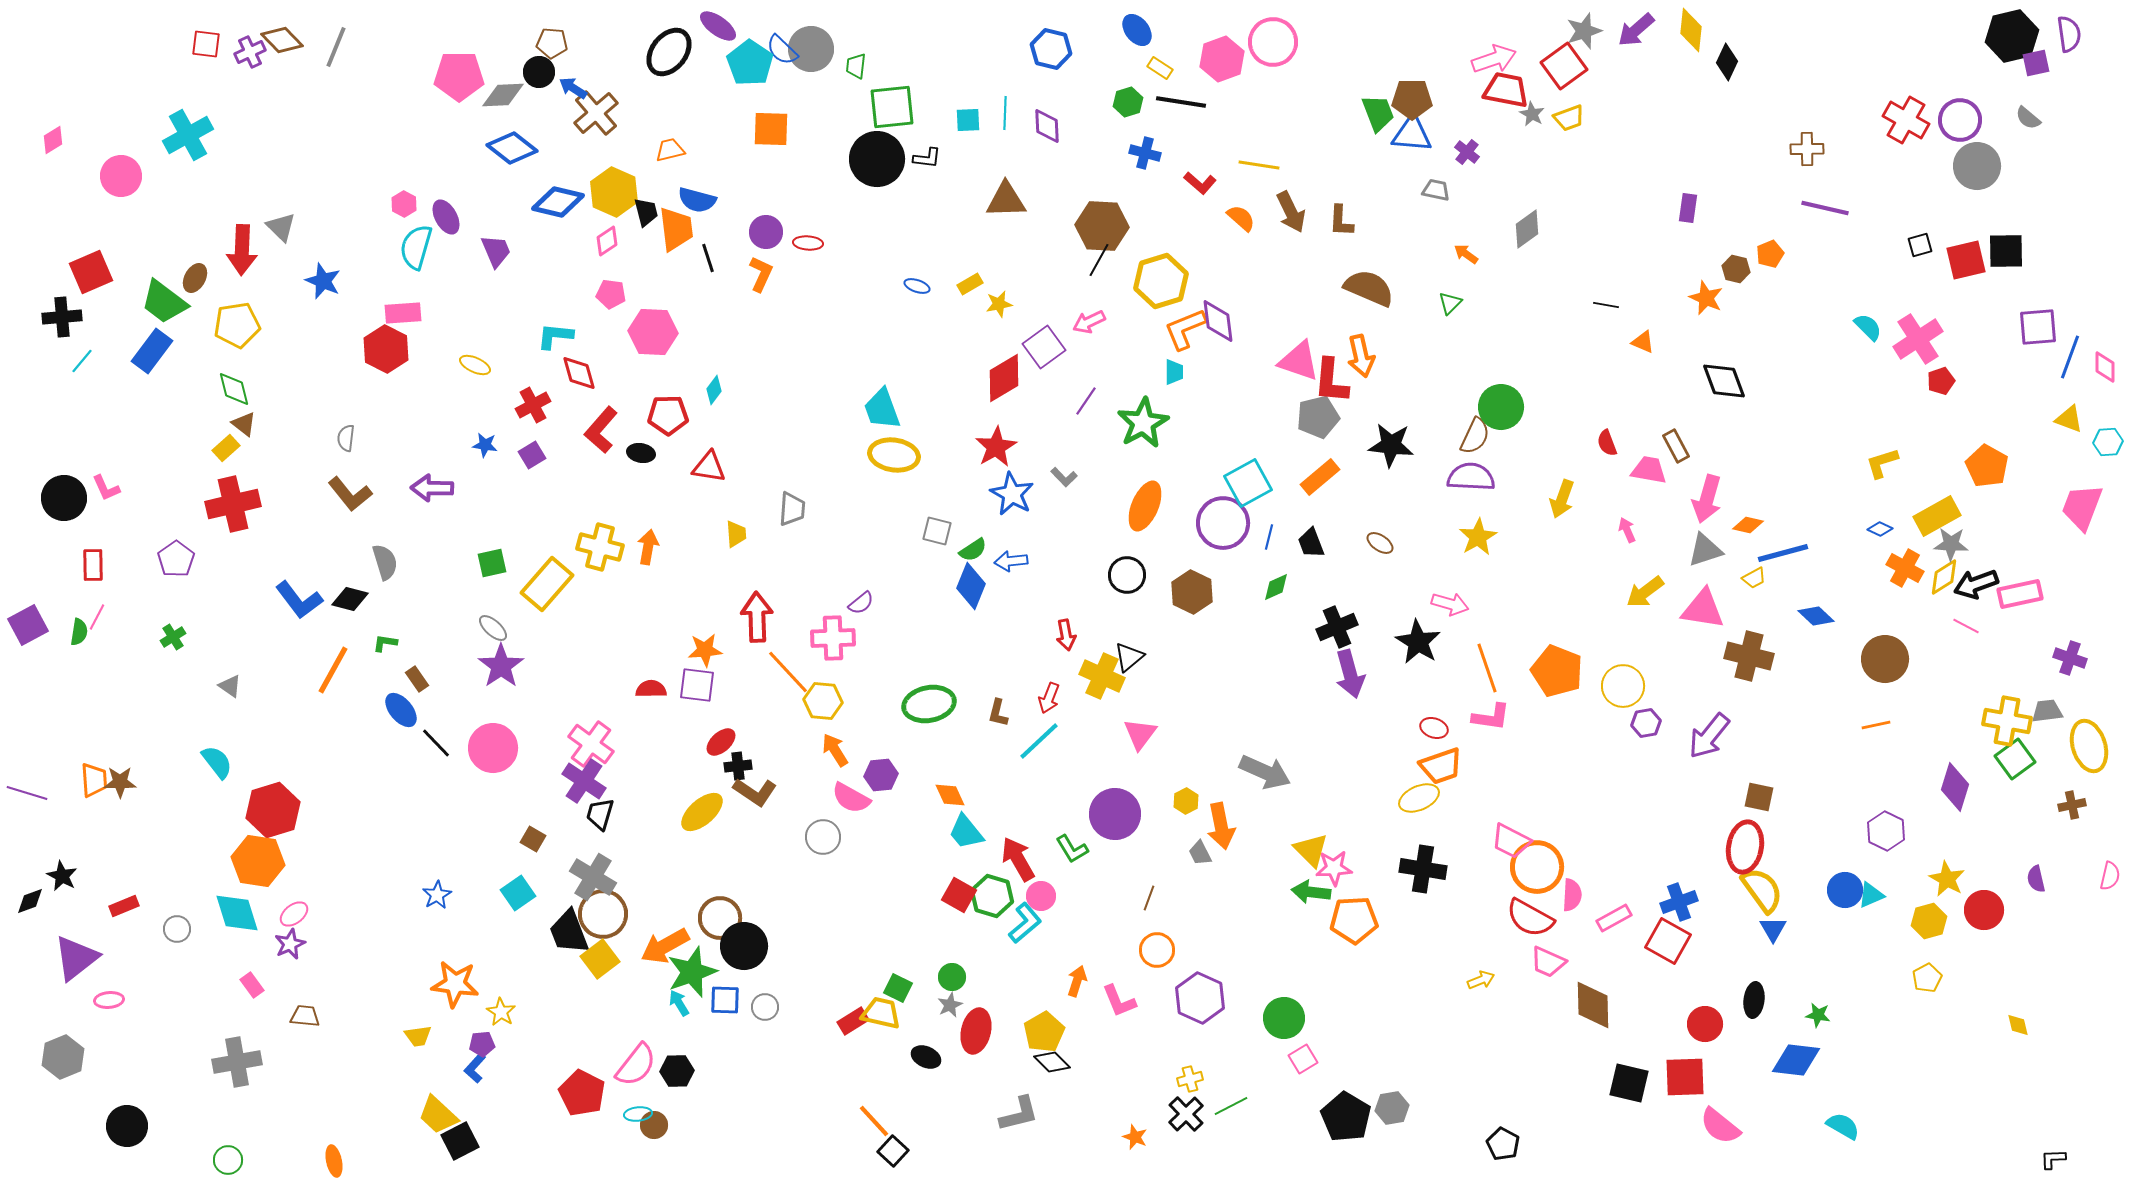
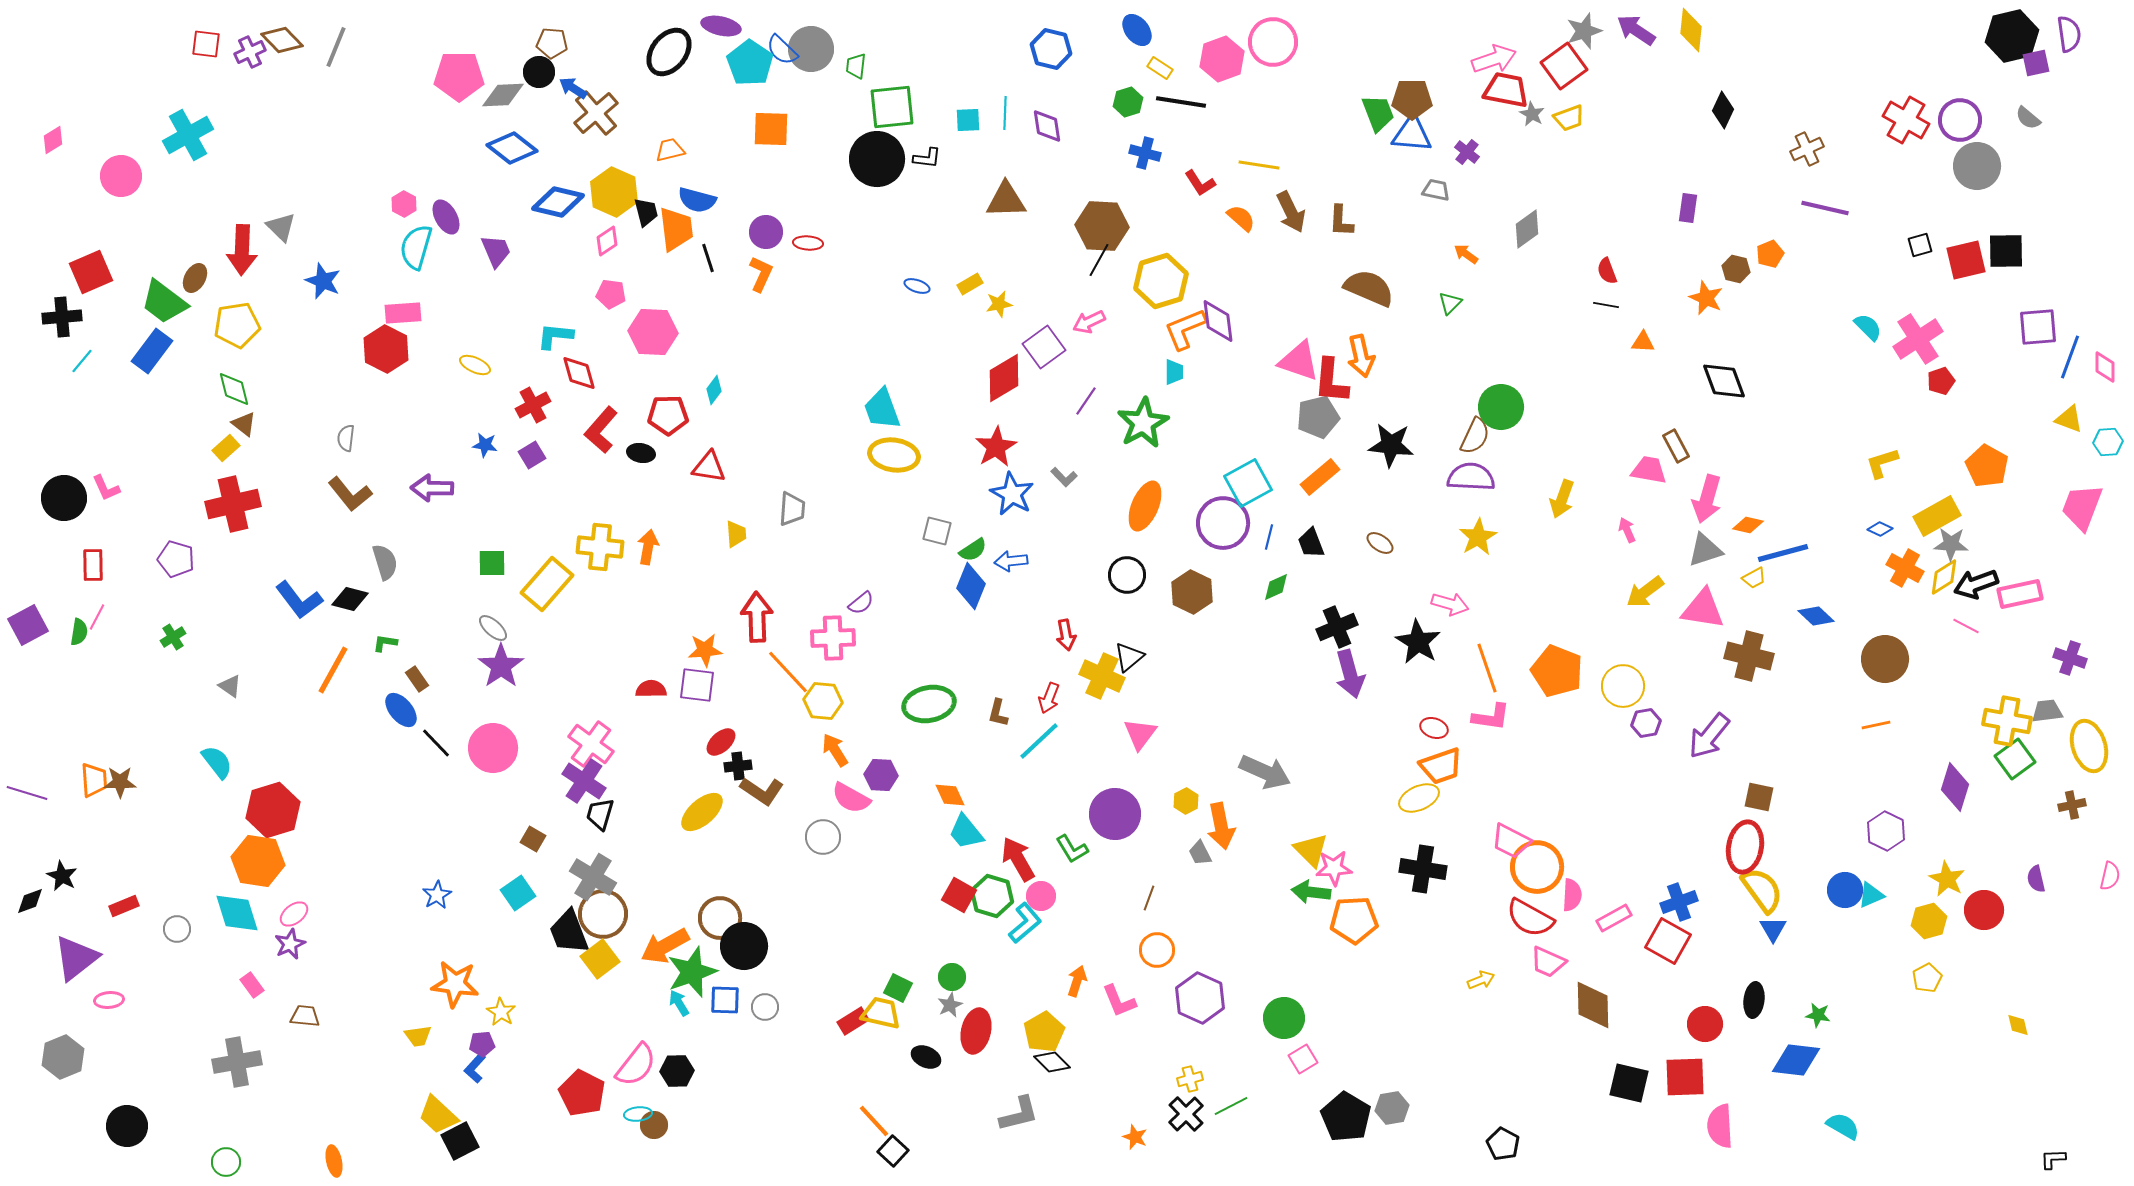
purple ellipse at (718, 26): moved 3 px right; rotated 24 degrees counterclockwise
purple arrow at (1636, 30): rotated 75 degrees clockwise
black diamond at (1727, 62): moved 4 px left, 48 px down
purple diamond at (1047, 126): rotated 6 degrees counterclockwise
brown cross at (1807, 149): rotated 24 degrees counterclockwise
red L-shape at (1200, 183): rotated 16 degrees clockwise
orange triangle at (1643, 342): rotated 20 degrees counterclockwise
red semicircle at (1607, 443): moved 172 px up
yellow cross at (600, 547): rotated 9 degrees counterclockwise
purple pentagon at (176, 559): rotated 21 degrees counterclockwise
green square at (492, 563): rotated 12 degrees clockwise
purple hexagon at (881, 775): rotated 8 degrees clockwise
brown L-shape at (755, 792): moved 7 px right, 1 px up
pink semicircle at (1720, 1126): rotated 48 degrees clockwise
green circle at (228, 1160): moved 2 px left, 2 px down
